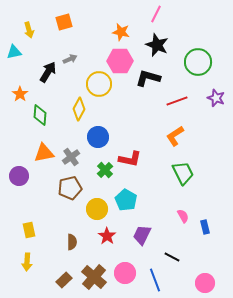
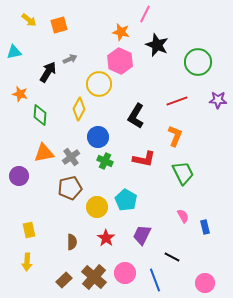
pink line at (156, 14): moved 11 px left
orange square at (64, 22): moved 5 px left, 3 px down
yellow arrow at (29, 30): moved 10 px up; rotated 35 degrees counterclockwise
pink hexagon at (120, 61): rotated 25 degrees clockwise
black L-shape at (148, 78): moved 12 px left, 38 px down; rotated 75 degrees counterclockwise
orange star at (20, 94): rotated 21 degrees counterclockwise
purple star at (216, 98): moved 2 px right, 2 px down; rotated 18 degrees counterclockwise
orange L-shape at (175, 136): rotated 145 degrees clockwise
red L-shape at (130, 159): moved 14 px right
green cross at (105, 170): moved 9 px up; rotated 21 degrees counterclockwise
yellow circle at (97, 209): moved 2 px up
red star at (107, 236): moved 1 px left, 2 px down
